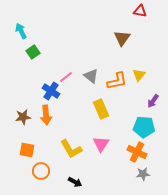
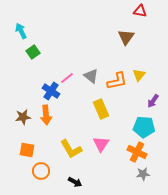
brown triangle: moved 4 px right, 1 px up
pink line: moved 1 px right, 1 px down
